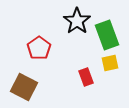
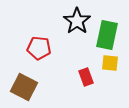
green rectangle: rotated 32 degrees clockwise
red pentagon: rotated 30 degrees counterclockwise
yellow square: rotated 18 degrees clockwise
